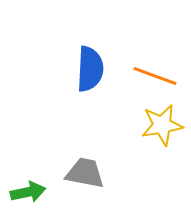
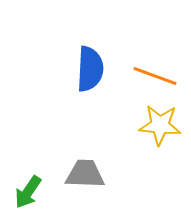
yellow star: moved 2 px left; rotated 15 degrees clockwise
gray trapezoid: moved 1 px down; rotated 9 degrees counterclockwise
green arrow: rotated 136 degrees clockwise
